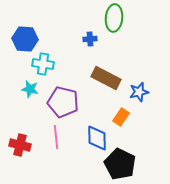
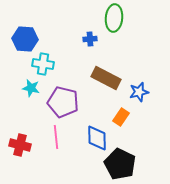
cyan star: moved 1 px right, 1 px up
